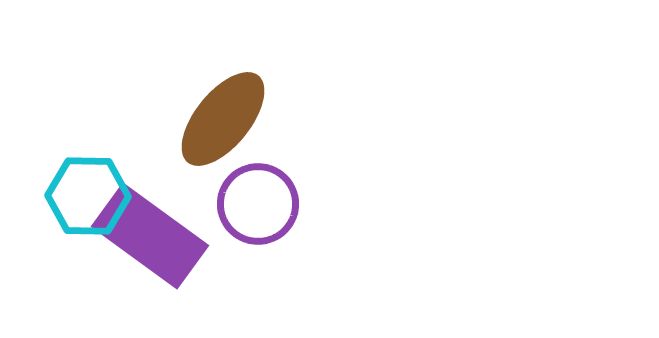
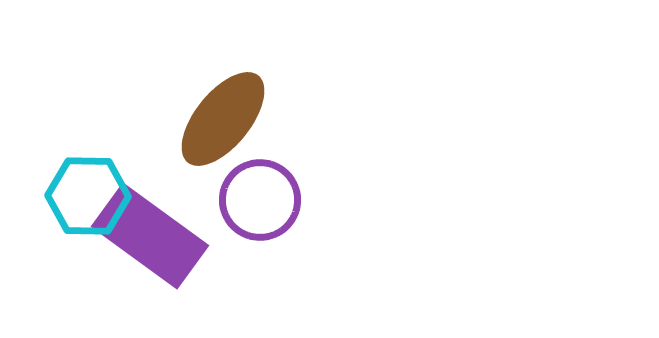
purple circle: moved 2 px right, 4 px up
